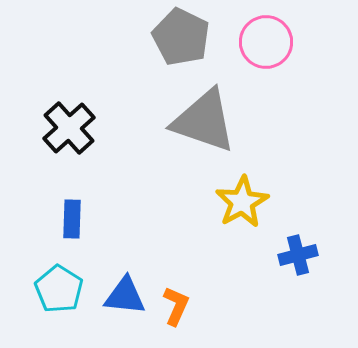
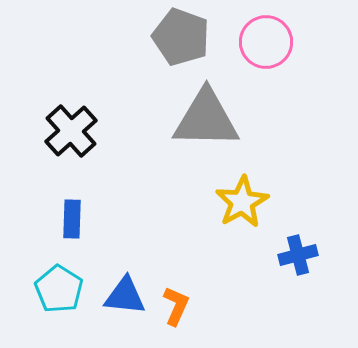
gray pentagon: rotated 6 degrees counterclockwise
gray triangle: moved 2 px right, 2 px up; rotated 18 degrees counterclockwise
black cross: moved 2 px right, 3 px down
